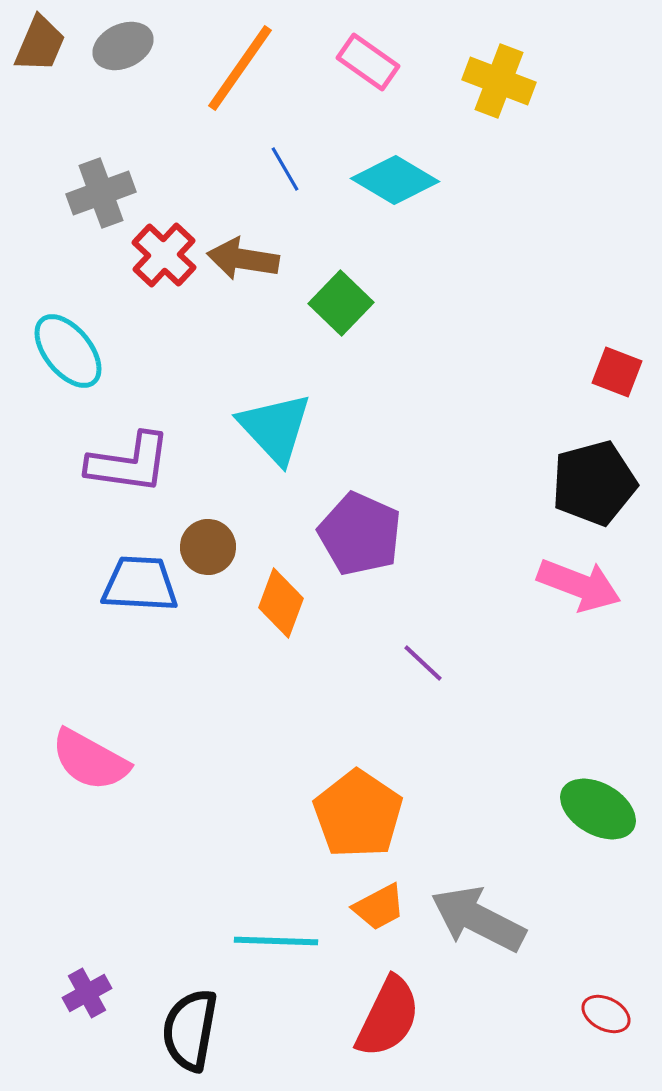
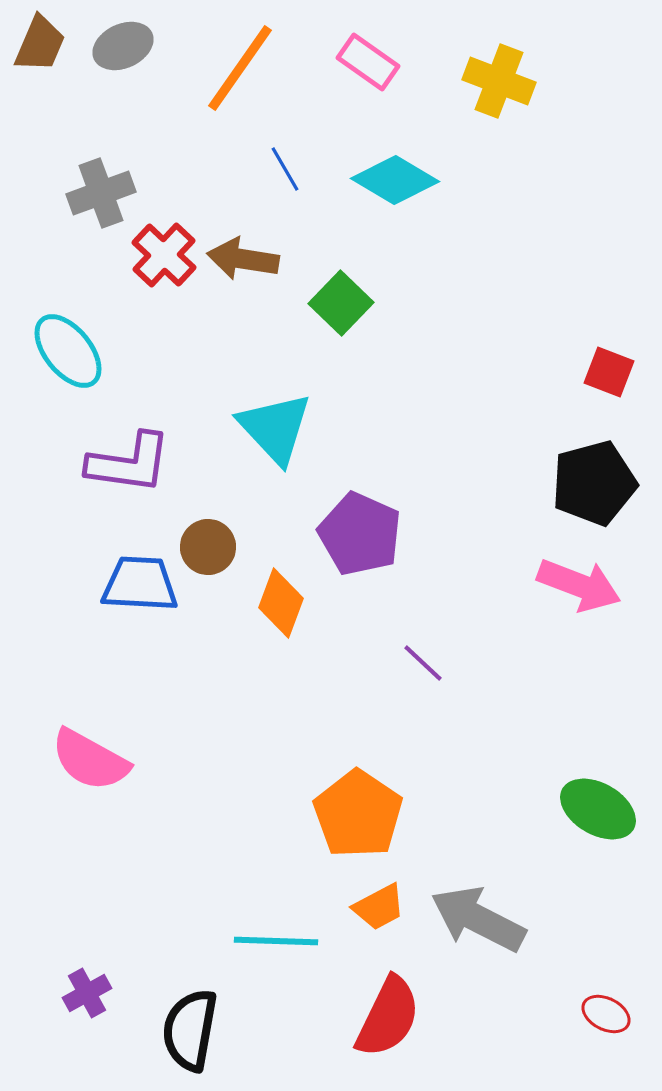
red square: moved 8 px left
